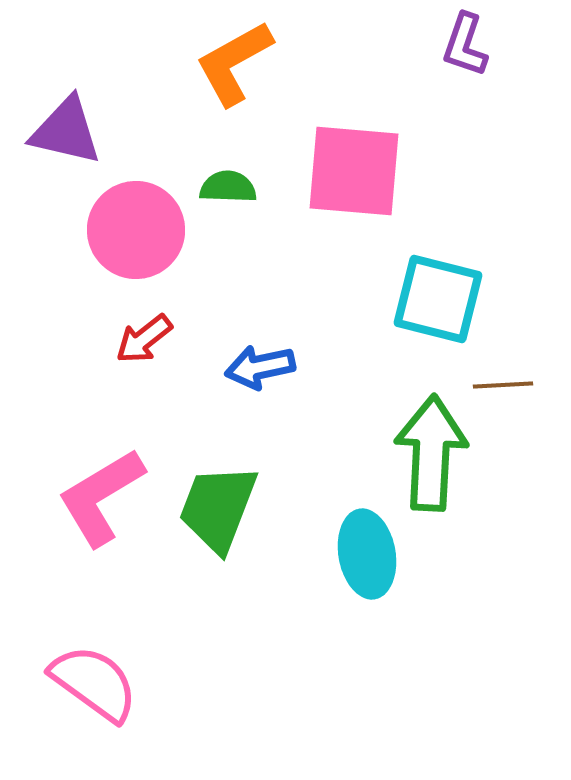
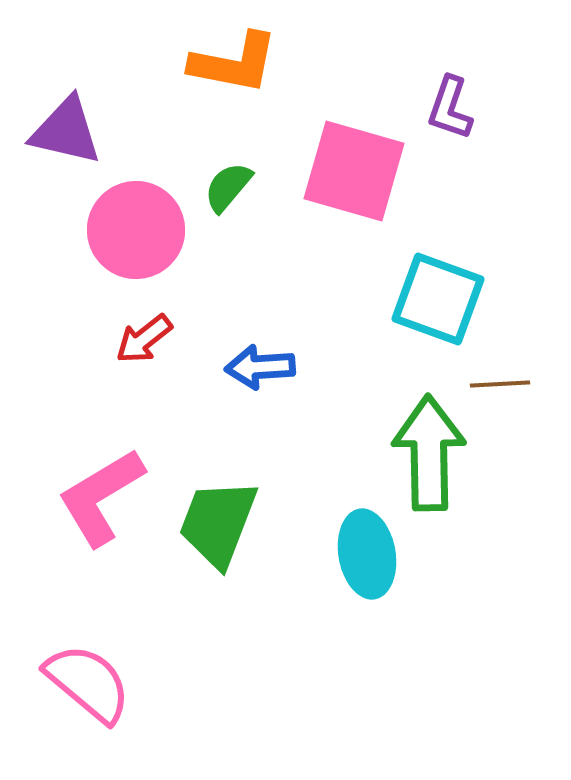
purple L-shape: moved 15 px left, 63 px down
orange L-shape: rotated 140 degrees counterclockwise
pink square: rotated 11 degrees clockwise
green semicircle: rotated 52 degrees counterclockwise
cyan square: rotated 6 degrees clockwise
blue arrow: rotated 8 degrees clockwise
brown line: moved 3 px left, 1 px up
green arrow: moved 2 px left; rotated 4 degrees counterclockwise
green trapezoid: moved 15 px down
pink semicircle: moved 6 px left; rotated 4 degrees clockwise
